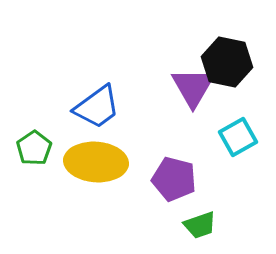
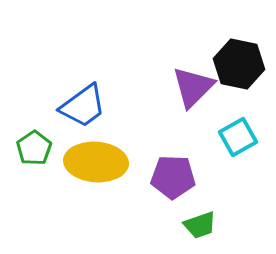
black hexagon: moved 12 px right, 2 px down
purple triangle: rotated 15 degrees clockwise
blue trapezoid: moved 14 px left, 1 px up
purple pentagon: moved 1 px left, 2 px up; rotated 12 degrees counterclockwise
